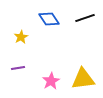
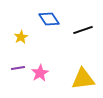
black line: moved 2 px left, 12 px down
pink star: moved 11 px left, 8 px up
